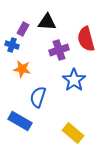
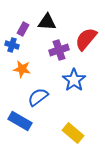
red semicircle: rotated 55 degrees clockwise
blue semicircle: rotated 35 degrees clockwise
